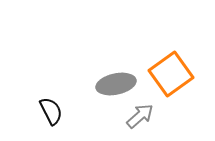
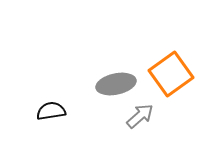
black semicircle: rotated 72 degrees counterclockwise
